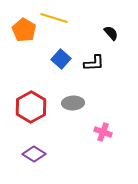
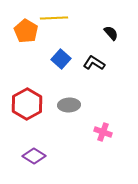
yellow line: rotated 20 degrees counterclockwise
orange pentagon: moved 2 px right, 1 px down
black L-shape: rotated 145 degrees counterclockwise
gray ellipse: moved 4 px left, 2 px down
red hexagon: moved 4 px left, 3 px up
purple diamond: moved 2 px down
